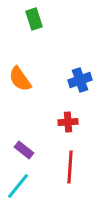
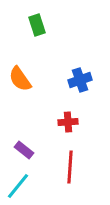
green rectangle: moved 3 px right, 6 px down
